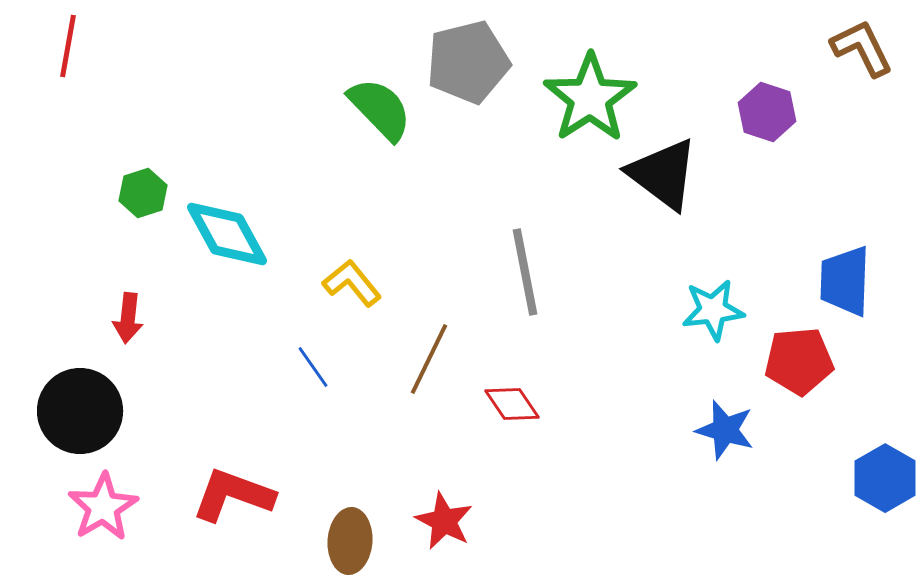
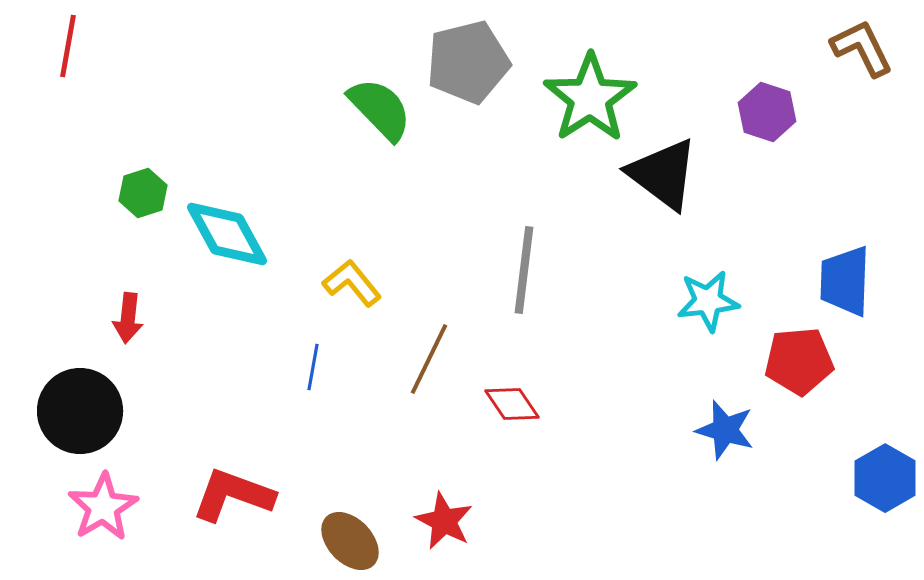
gray line: moved 1 px left, 2 px up; rotated 18 degrees clockwise
cyan star: moved 5 px left, 9 px up
blue line: rotated 45 degrees clockwise
brown ellipse: rotated 48 degrees counterclockwise
